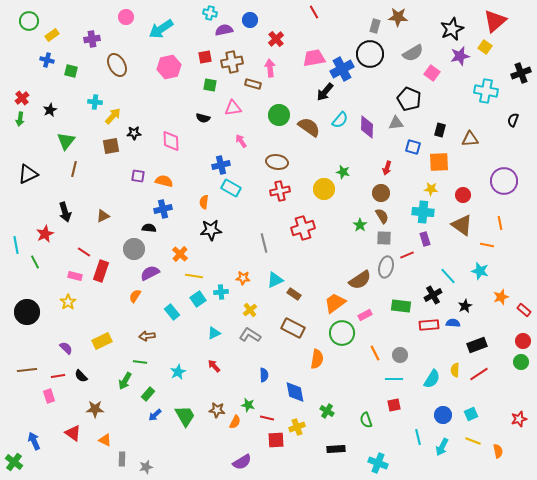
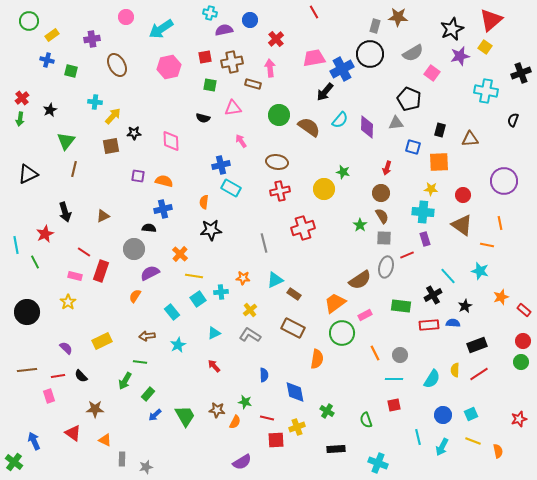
red triangle at (495, 21): moved 4 px left, 1 px up
cyan star at (178, 372): moved 27 px up
green star at (248, 405): moved 3 px left, 3 px up
